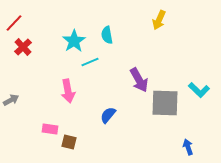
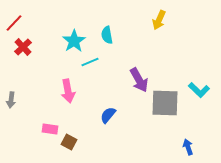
gray arrow: rotated 126 degrees clockwise
brown square: rotated 14 degrees clockwise
